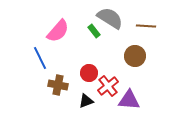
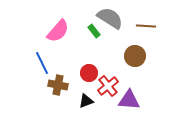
blue line: moved 2 px right, 5 px down
